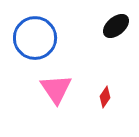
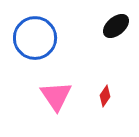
pink triangle: moved 7 px down
red diamond: moved 1 px up
